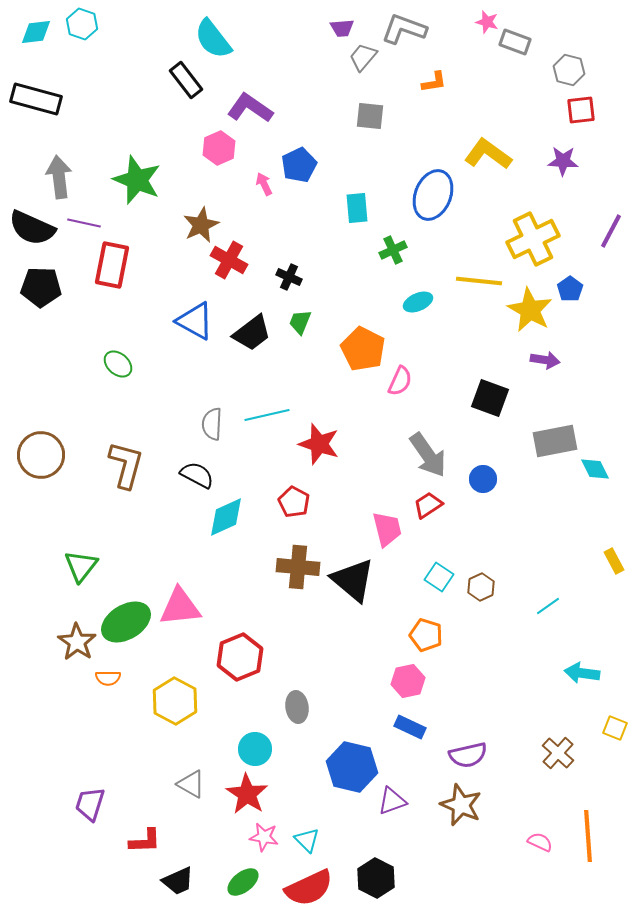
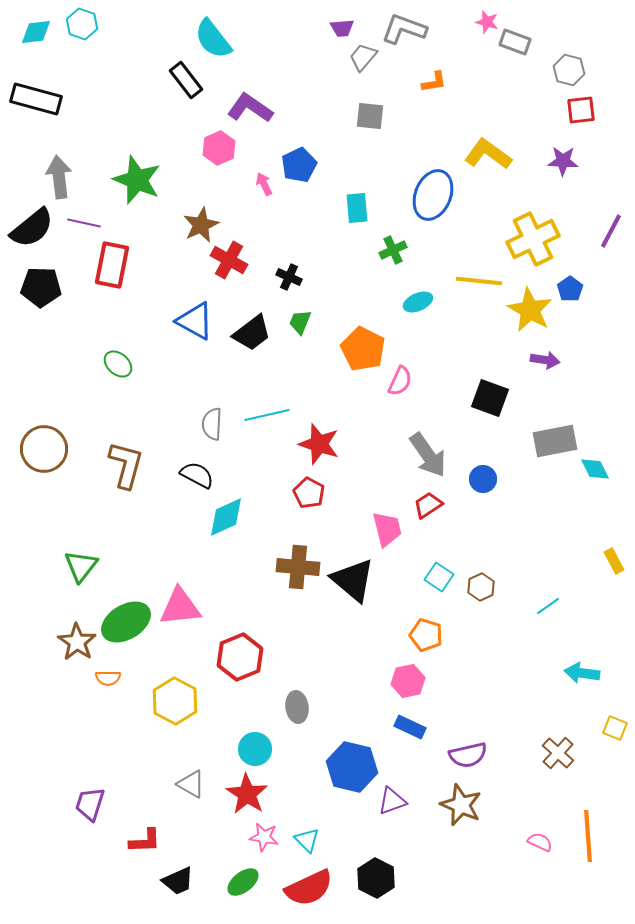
black semicircle at (32, 228): rotated 63 degrees counterclockwise
brown circle at (41, 455): moved 3 px right, 6 px up
red pentagon at (294, 502): moved 15 px right, 9 px up
